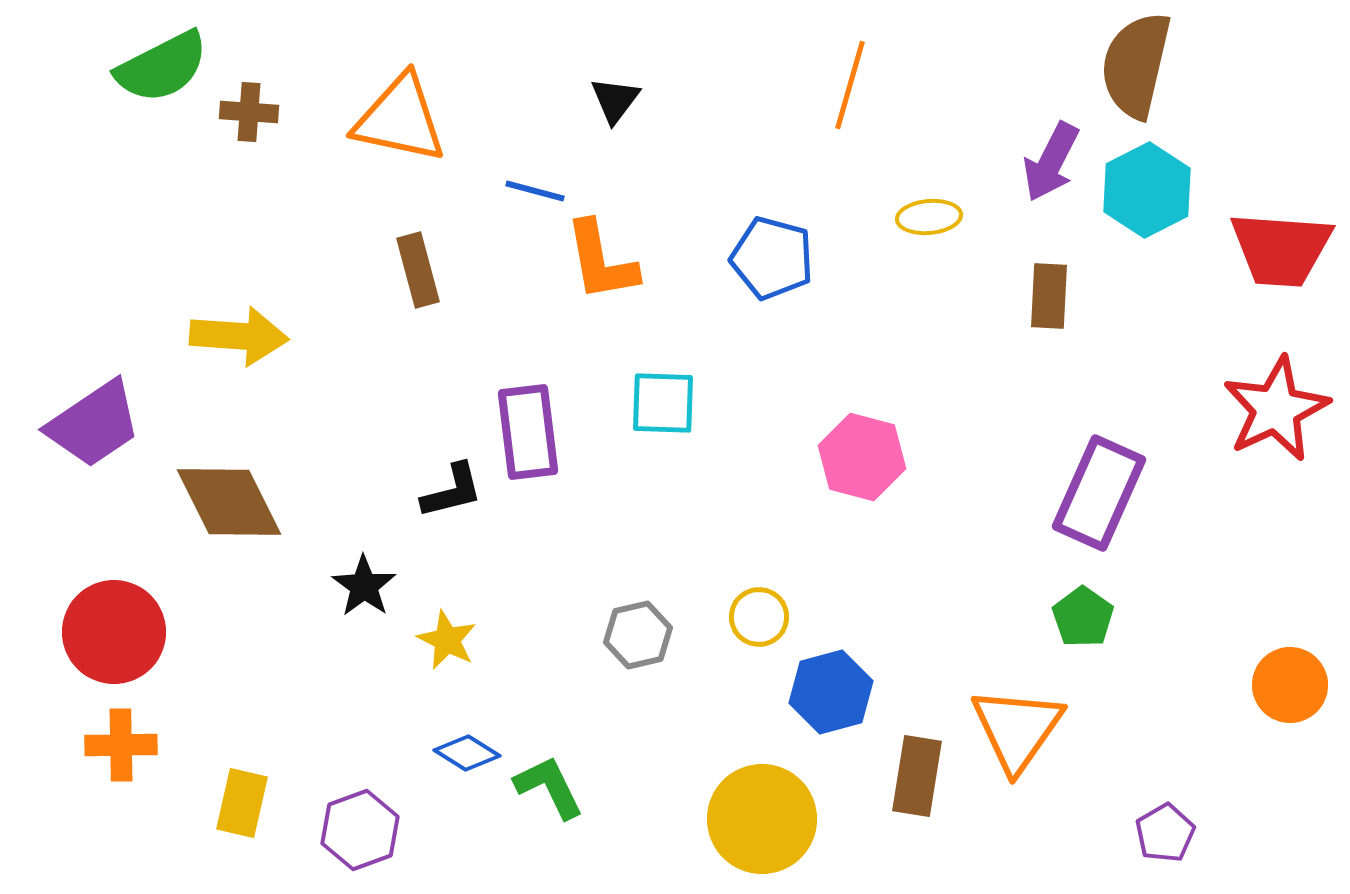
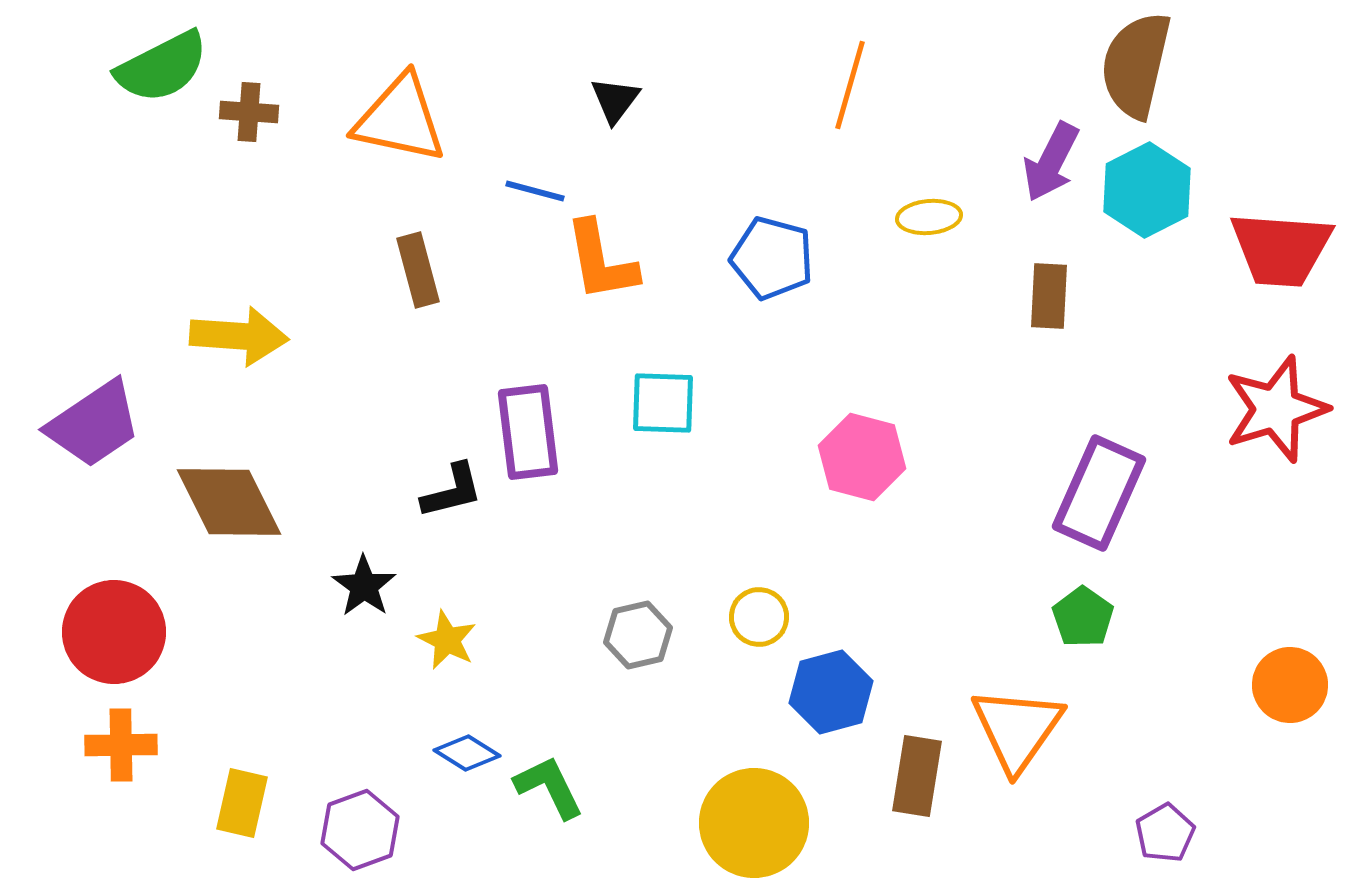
red star at (1276, 409): rotated 8 degrees clockwise
yellow circle at (762, 819): moved 8 px left, 4 px down
